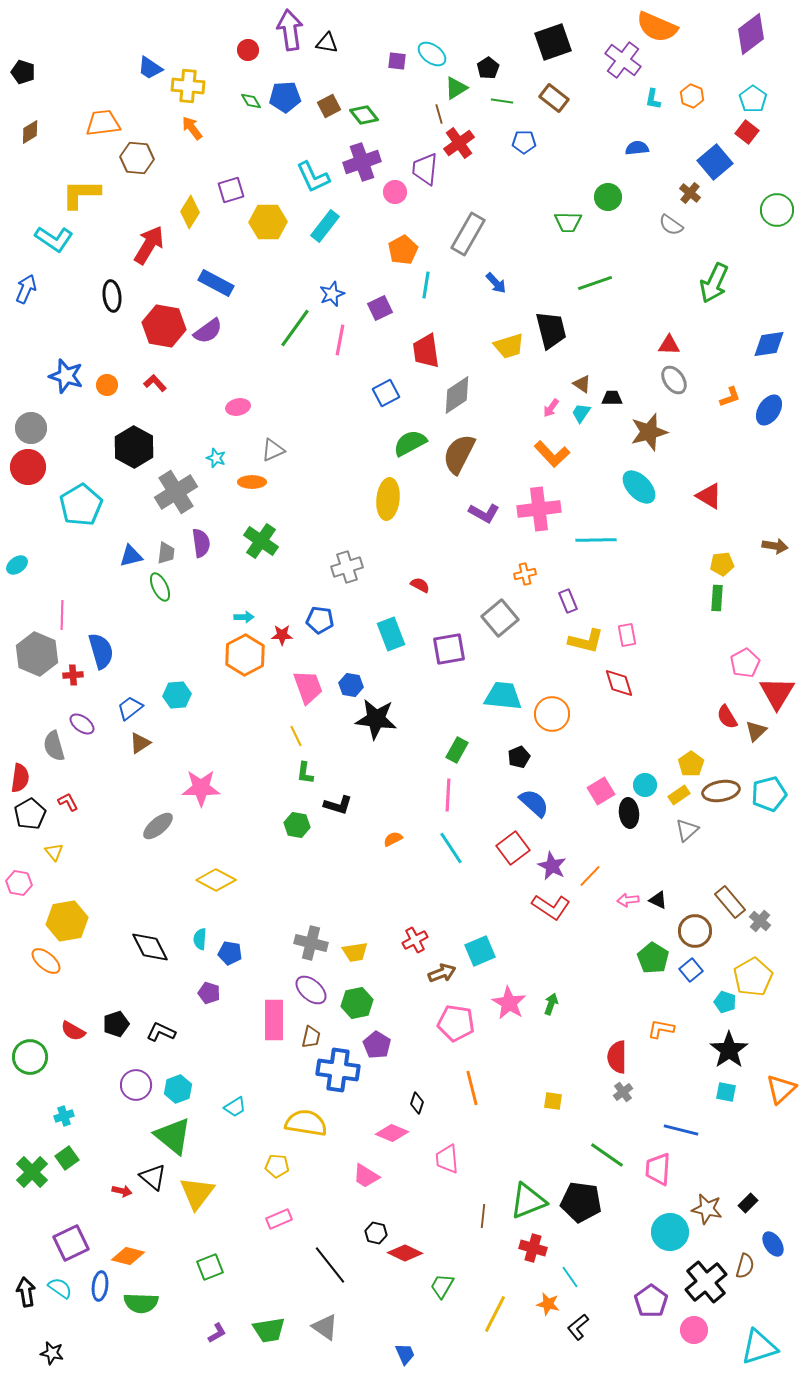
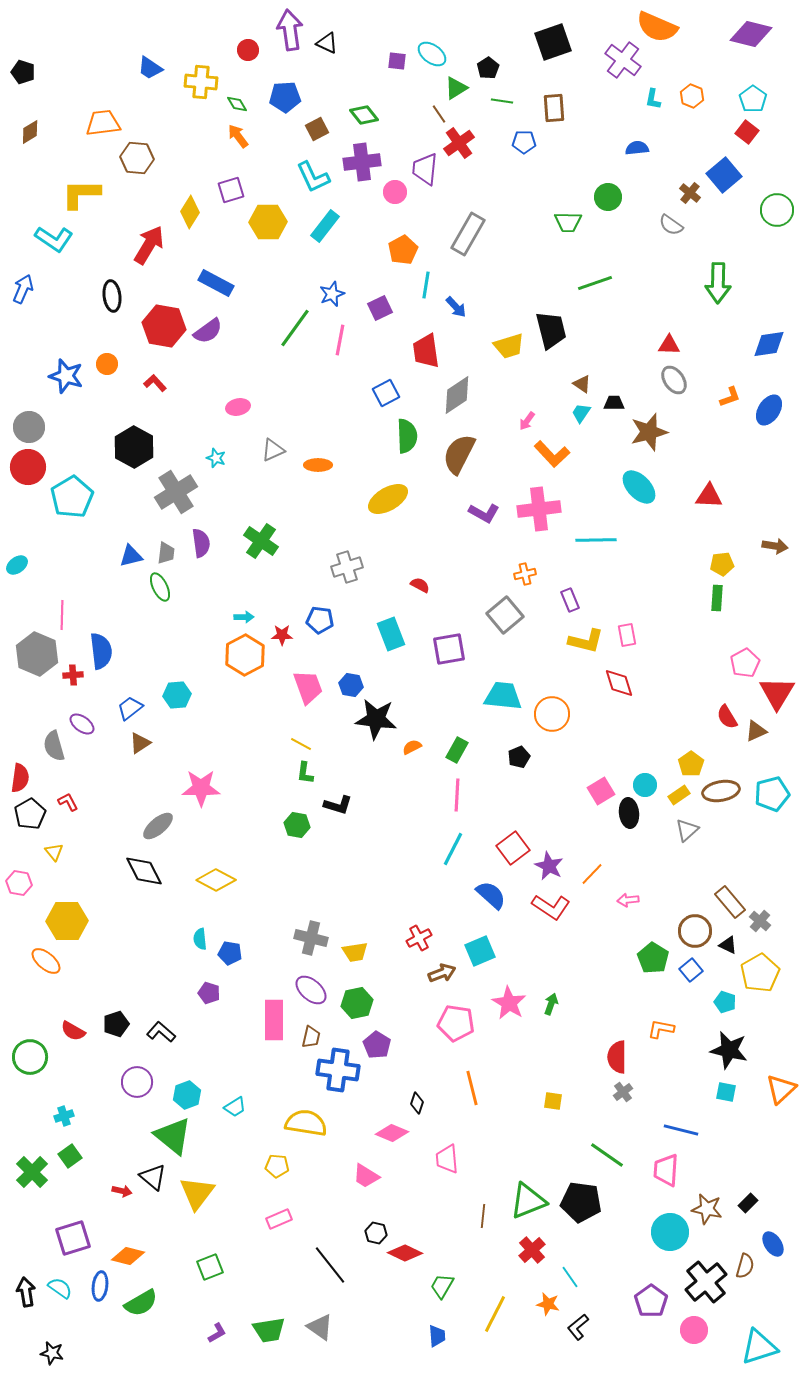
purple diamond at (751, 34): rotated 51 degrees clockwise
black triangle at (327, 43): rotated 15 degrees clockwise
yellow cross at (188, 86): moved 13 px right, 4 px up
brown rectangle at (554, 98): moved 10 px down; rotated 48 degrees clockwise
green diamond at (251, 101): moved 14 px left, 3 px down
brown square at (329, 106): moved 12 px left, 23 px down
brown line at (439, 114): rotated 18 degrees counterclockwise
orange arrow at (192, 128): moved 46 px right, 8 px down
purple cross at (362, 162): rotated 12 degrees clockwise
blue square at (715, 162): moved 9 px right, 13 px down
blue arrow at (496, 283): moved 40 px left, 24 px down
green arrow at (714, 283): moved 4 px right; rotated 24 degrees counterclockwise
blue arrow at (26, 289): moved 3 px left
orange circle at (107, 385): moved 21 px up
black trapezoid at (612, 398): moved 2 px right, 5 px down
pink arrow at (551, 408): moved 24 px left, 13 px down
gray circle at (31, 428): moved 2 px left, 1 px up
green semicircle at (410, 443): moved 3 px left, 7 px up; rotated 116 degrees clockwise
orange ellipse at (252, 482): moved 66 px right, 17 px up
red triangle at (709, 496): rotated 28 degrees counterclockwise
yellow ellipse at (388, 499): rotated 54 degrees clockwise
cyan pentagon at (81, 505): moved 9 px left, 8 px up
purple rectangle at (568, 601): moved 2 px right, 1 px up
gray square at (500, 618): moved 5 px right, 3 px up
blue semicircle at (101, 651): rotated 9 degrees clockwise
brown triangle at (756, 731): rotated 20 degrees clockwise
yellow line at (296, 736): moved 5 px right, 8 px down; rotated 35 degrees counterclockwise
cyan pentagon at (769, 794): moved 3 px right
pink line at (448, 795): moved 9 px right
blue semicircle at (534, 803): moved 43 px left, 92 px down
orange semicircle at (393, 839): moved 19 px right, 92 px up
cyan line at (451, 848): moved 2 px right, 1 px down; rotated 60 degrees clockwise
purple star at (552, 866): moved 3 px left
orange line at (590, 876): moved 2 px right, 2 px up
black triangle at (658, 900): moved 70 px right, 45 px down
yellow hexagon at (67, 921): rotated 9 degrees clockwise
cyan semicircle at (200, 939): rotated 10 degrees counterclockwise
red cross at (415, 940): moved 4 px right, 2 px up
gray cross at (311, 943): moved 5 px up
black diamond at (150, 947): moved 6 px left, 76 px up
yellow pentagon at (753, 977): moved 7 px right, 4 px up
black L-shape at (161, 1032): rotated 16 degrees clockwise
black star at (729, 1050): rotated 24 degrees counterclockwise
purple circle at (136, 1085): moved 1 px right, 3 px up
cyan hexagon at (178, 1089): moved 9 px right, 6 px down
green square at (67, 1158): moved 3 px right, 2 px up
pink trapezoid at (658, 1169): moved 8 px right, 1 px down
purple square at (71, 1243): moved 2 px right, 5 px up; rotated 9 degrees clockwise
red cross at (533, 1248): moved 1 px left, 2 px down; rotated 32 degrees clockwise
green semicircle at (141, 1303): rotated 32 degrees counterclockwise
gray triangle at (325, 1327): moved 5 px left
blue trapezoid at (405, 1354): moved 32 px right, 18 px up; rotated 20 degrees clockwise
